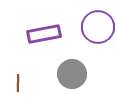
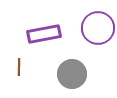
purple circle: moved 1 px down
brown line: moved 1 px right, 16 px up
